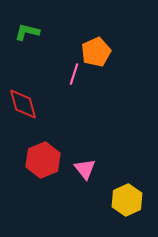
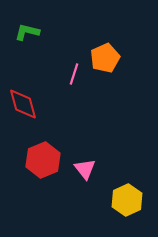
orange pentagon: moved 9 px right, 6 px down
